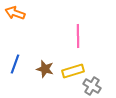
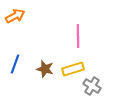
orange arrow: moved 3 px down; rotated 132 degrees clockwise
yellow rectangle: moved 2 px up
